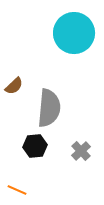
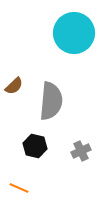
gray semicircle: moved 2 px right, 7 px up
black hexagon: rotated 20 degrees clockwise
gray cross: rotated 18 degrees clockwise
orange line: moved 2 px right, 2 px up
